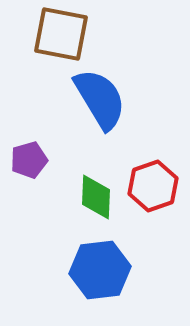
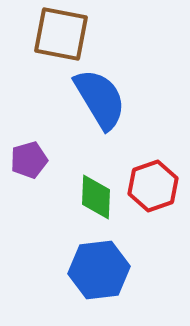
blue hexagon: moved 1 px left
